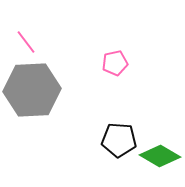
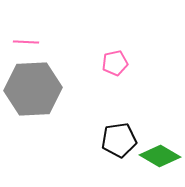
pink line: rotated 50 degrees counterclockwise
gray hexagon: moved 1 px right, 1 px up
black pentagon: rotated 12 degrees counterclockwise
